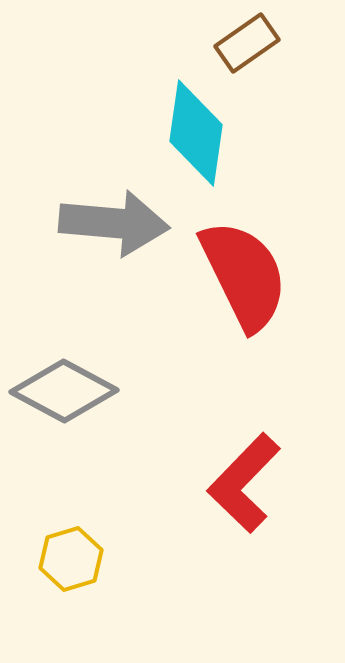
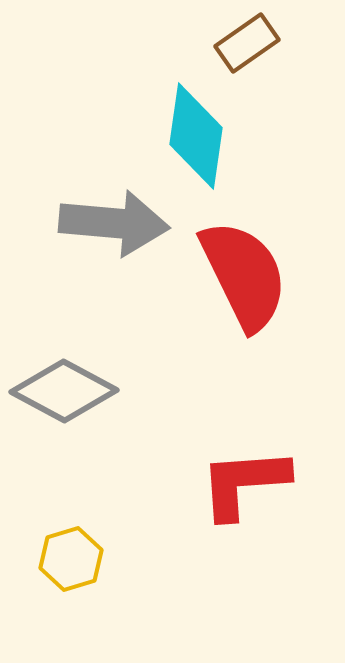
cyan diamond: moved 3 px down
red L-shape: rotated 42 degrees clockwise
